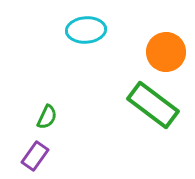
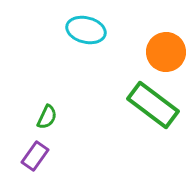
cyan ellipse: rotated 18 degrees clockwise
